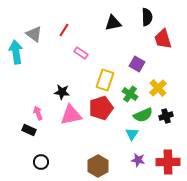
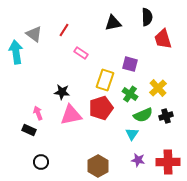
purple square: moved 7 px left; rotated 14 degrees counterclockwise
